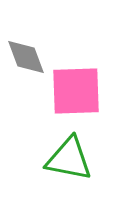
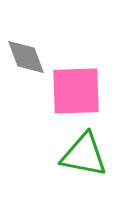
green triangle: moved 15 px right, 4 px up
